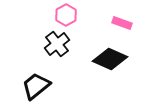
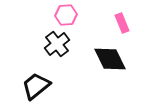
pink hexagon: rotated 25 degrees clockwise
pink rectangle: rotated 48 degrees clockwise
black diamond: rotated 40 degrees clockwise
